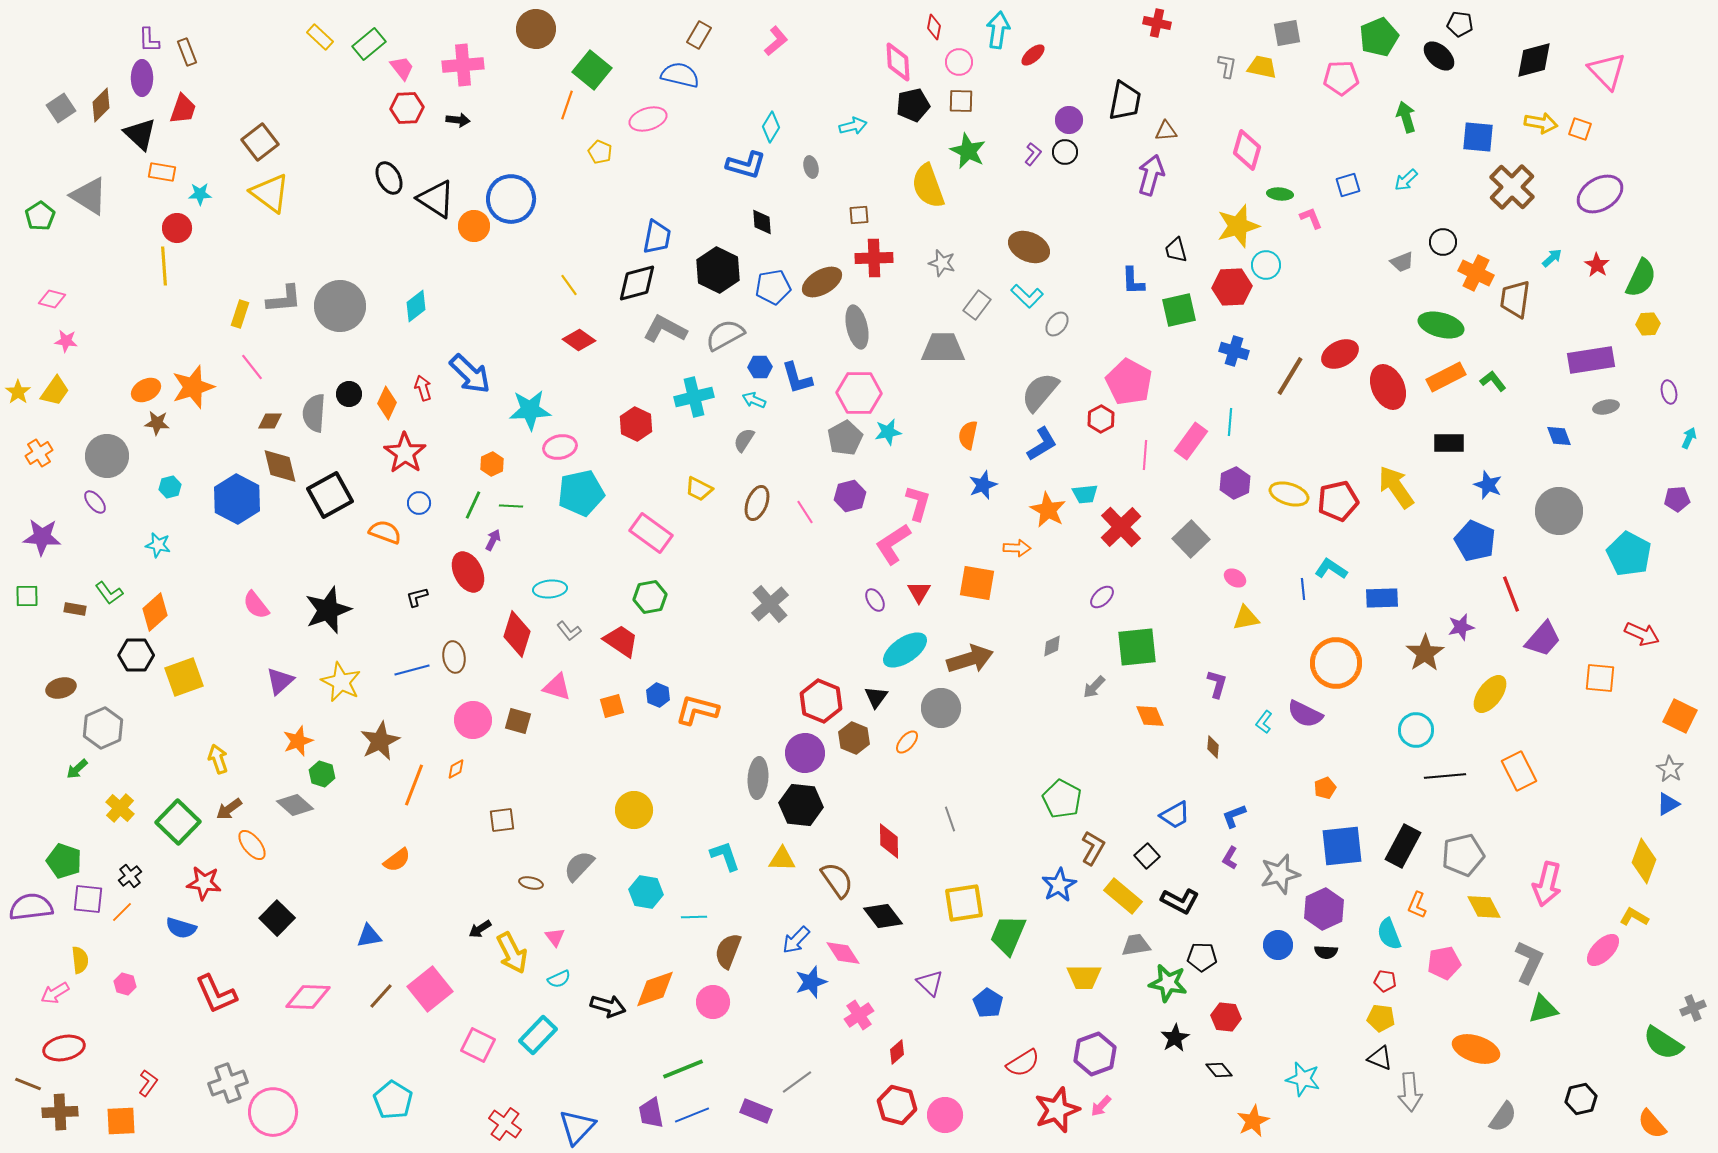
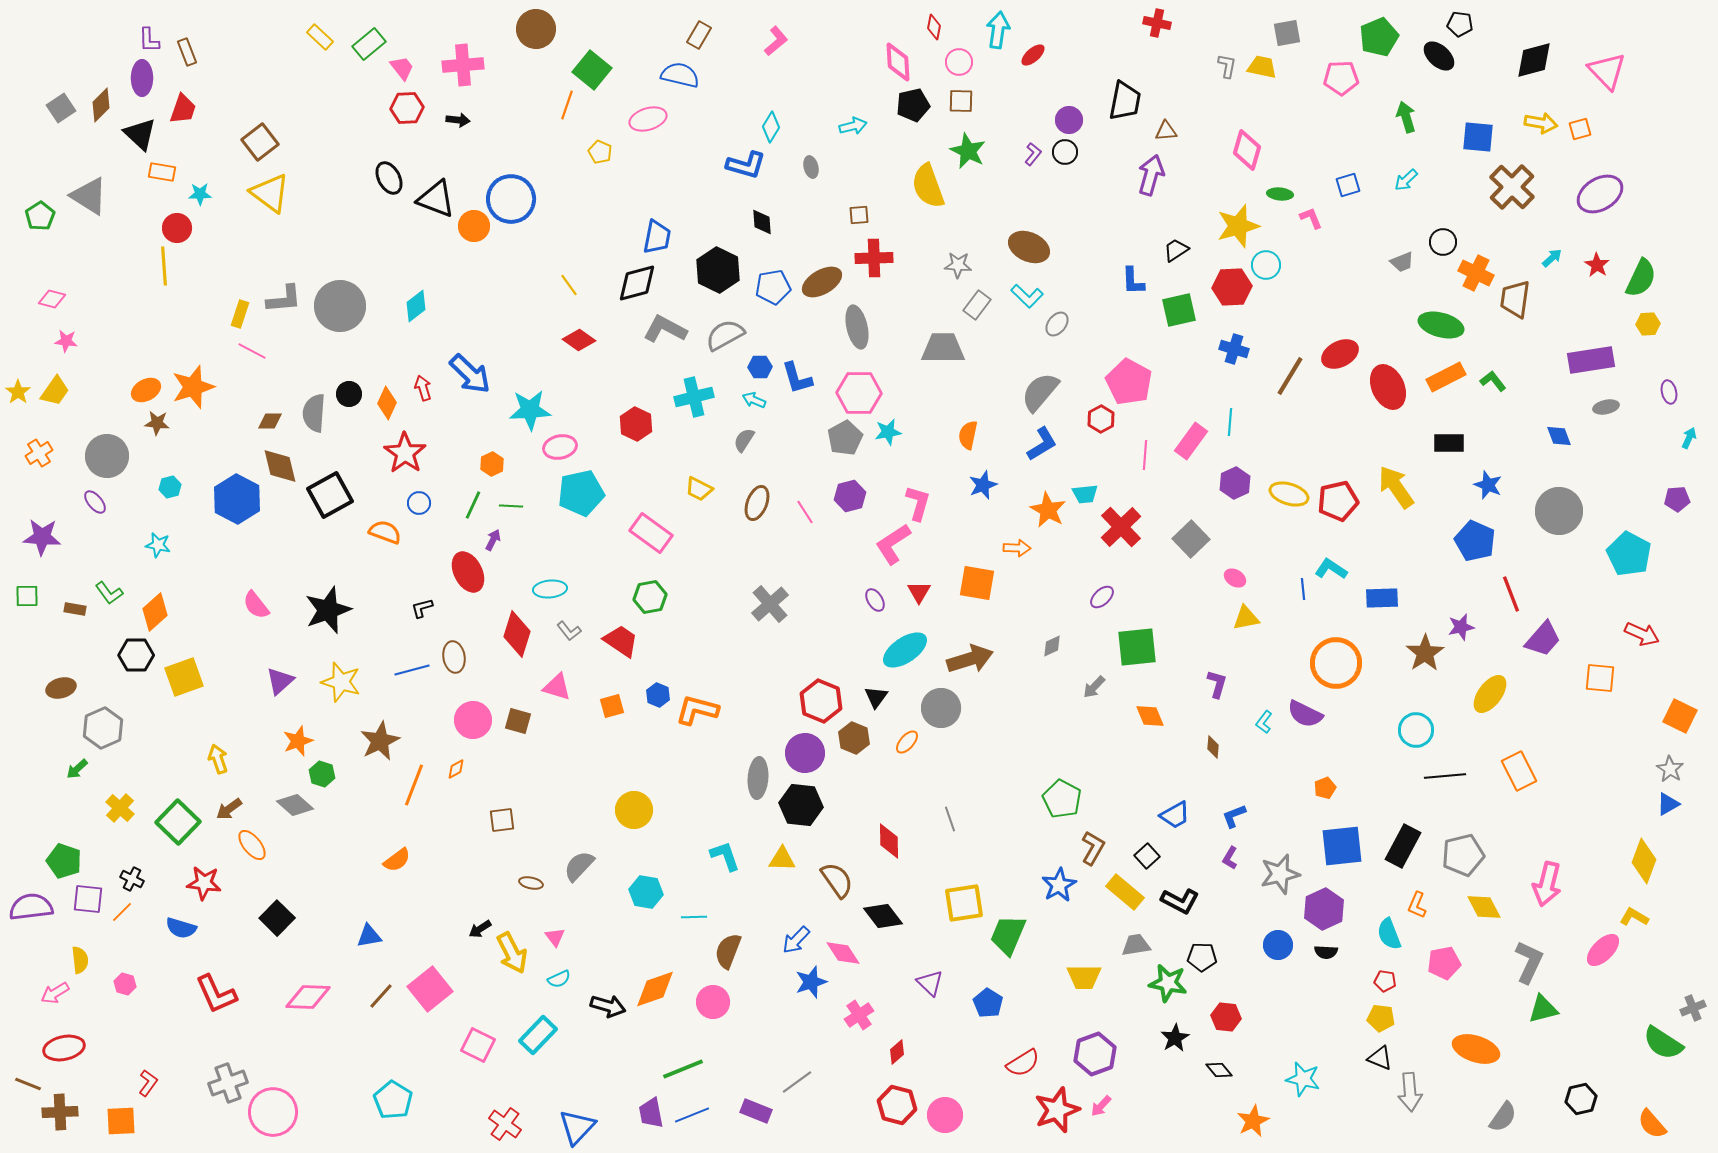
orange square at (1580, 129): rotated 35 degrees counterclockwise
black triangle at (436, 199): rotated 12 degrees counterclockwise
black trapezoid at (1176, 250): rotated 72 degrees clockwise
gray star at (942, 263): moved 16 px right, 2 px down; rotated 12 degrees counterclockwise
blue cross at (1234, 351): moved 2 px up
pink line at (252, 367): moved 16 px up; rotated 24 degrees counterclockwise
black L-shape at (417, 597): moved 5 px right, 11 px down
yellow star at (341, 682): rotated 9 degrees counterclockwise
black cross at (130, 876): moved 2 px right, 3 px down; rotated 25 degrees counterclockwise
yellow rectangle at (1123, 896): moved 2 px right, 4 px up
